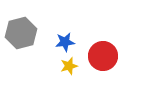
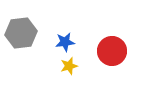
gray hexagon: rotated 8 degrees clockwise
red circle: moved 9 px right, 5 px up
